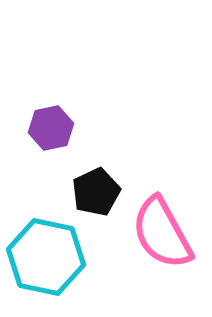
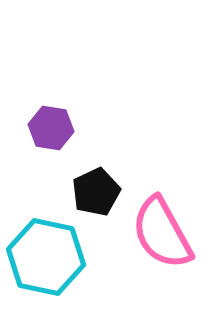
purple hexagon: rotated 21 degrees clockwise
